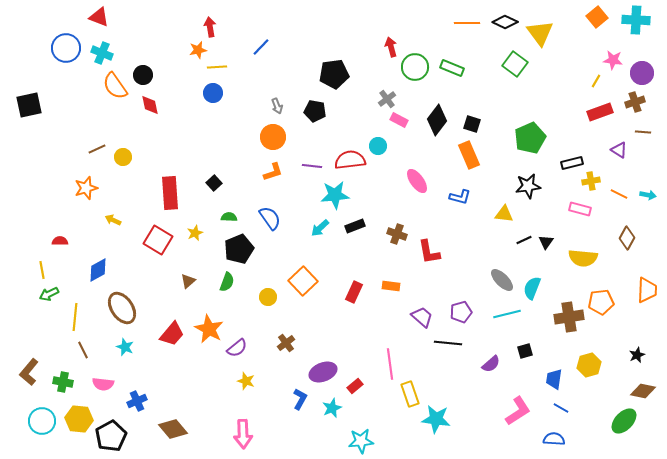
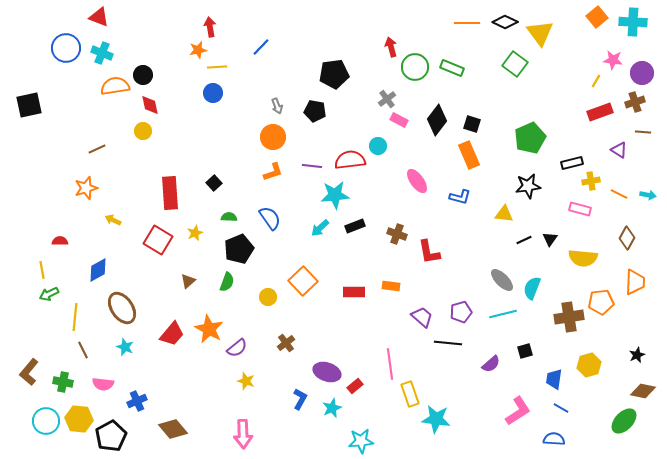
cyan cross at (636, 20): moved 3 px left, 2 px down
orange semicircle at (115, 86): rotated 116 degrees clockwise
yellow circle at (123, 157): moved 20 px right, 26 px up
black triangle at (546, 242): moved 4 px right, 3 px up
orange trapezoid at (647, 290): moved 12 px left, 8 px up
red rectangle at (354, 292): rotated 65 degrees clockwise
cyan line at (507, 314): moved 4 px left
purple ellipse at (323, 372): moved 4 px right; rotated 40 degrees clockwise
cyan circle at (42, 421): moved 4 px right
